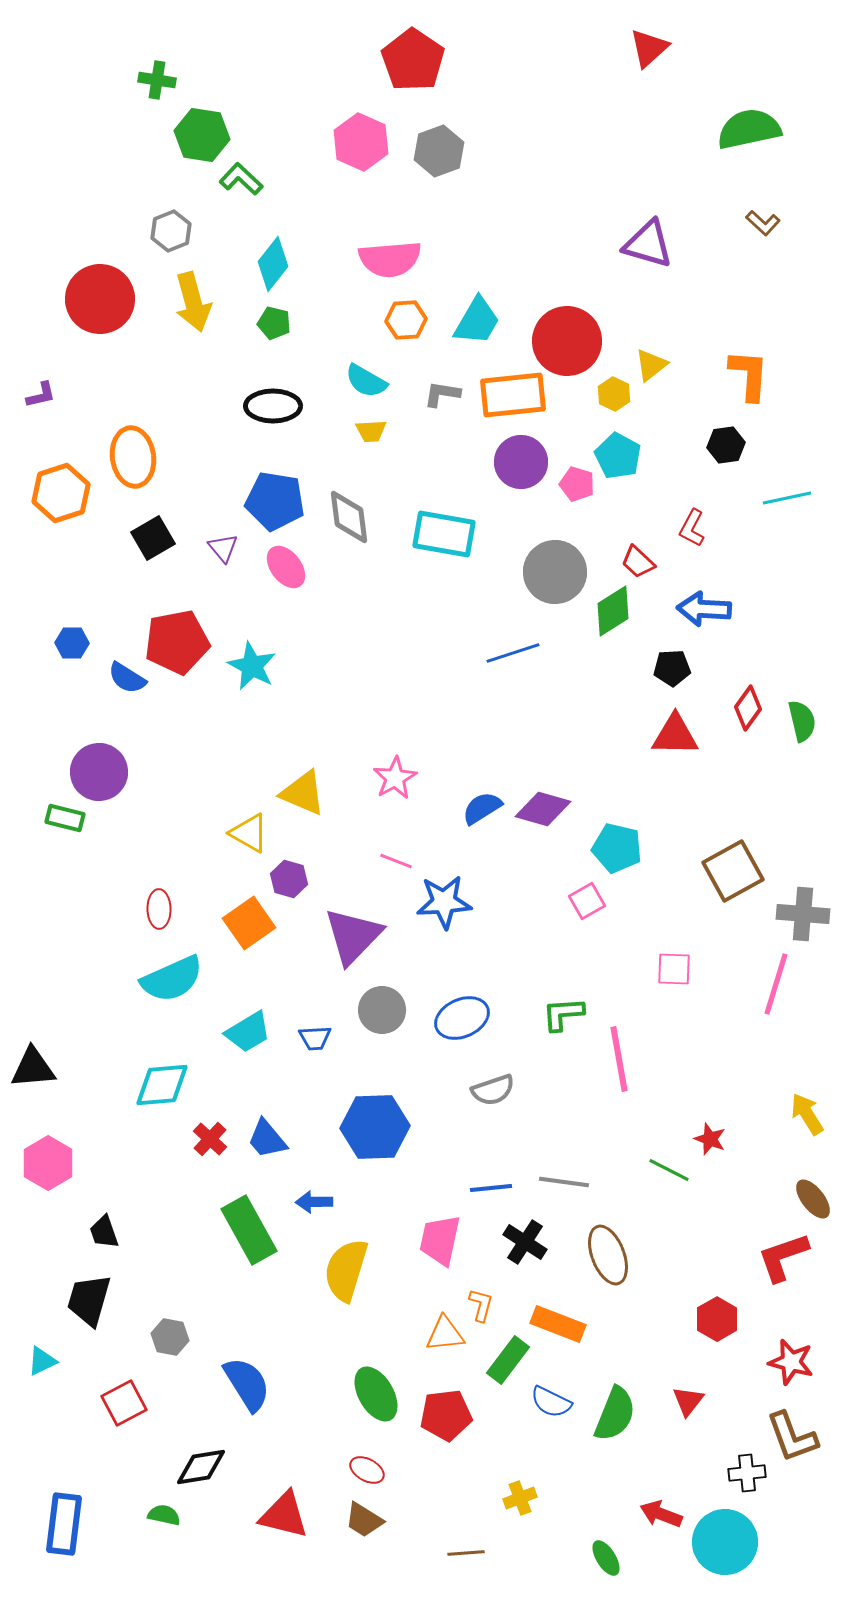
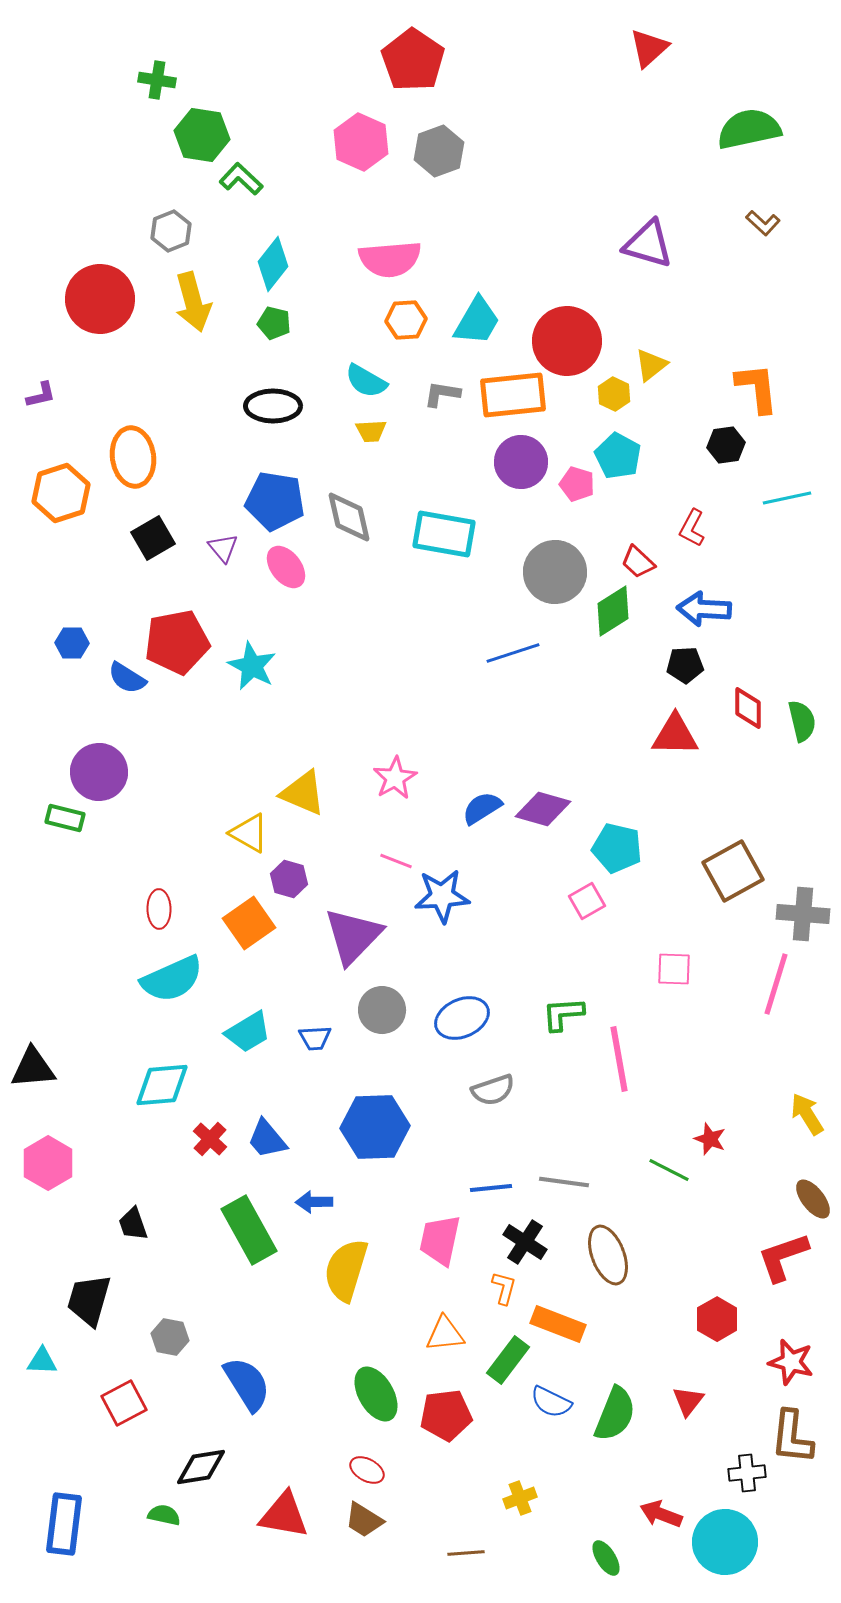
orange L-shape at (749, 375): moved 8 px right, 13 px down; rotated 10 degrees counterclockwise
gray diamond at (349, 517): rotated 6 degrees counterclockwise
black pentagon at (672, 668): moved 13 px right, 3 px up
red diamond at (748, 708): rotated 36 degrees counterclockwise
blue star at (444, 902): moved 2 px left, 6 px up
black trapezoid at (104, 1232): moved 29 px right, 8 px up
orange L-shape at (481, 1305): moved 23 px right, 17 px up
cyan triangle at (42, 1361): rotated 28 degrees clockwise
brown L-shape at (792, 1437): rotated 26 degrees clockwise
red triangle at (284, 1515): rotated 4 degrees counterclockwise
